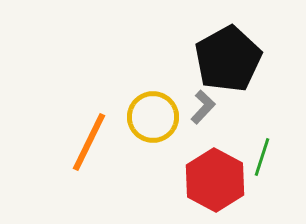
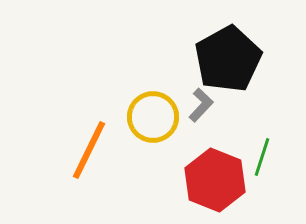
gray L-shape: moved 2 px left, 2 px up
orange line: moved 8 px down
red hexagon: rotated 6 degrees counterclockwise
